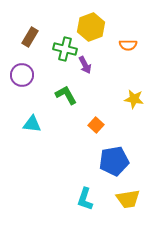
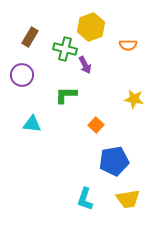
green L-shape: rotated 60 degrees counterclockwise
